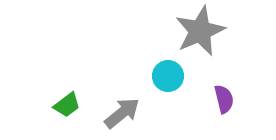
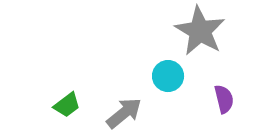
gray star: rotated 18 degrees counterclockwise
gray arrow: moved 2 px right
